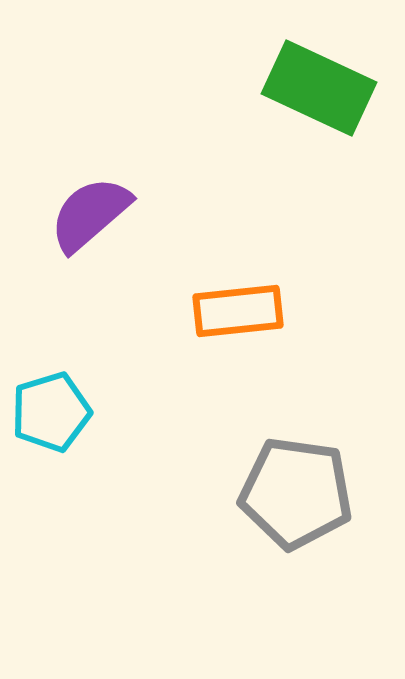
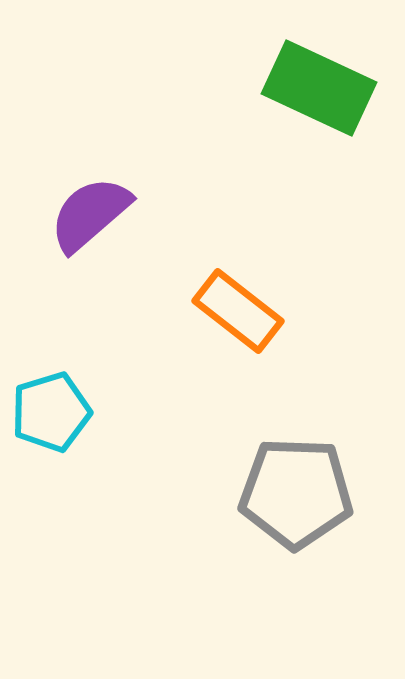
orange rectangle: rotated 44 degrees clockwise
gray pentagon: rotated 6 degrees counterclockwise
